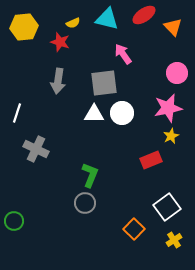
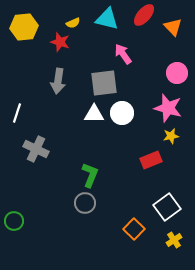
red ellipse: rotated 15 degrees counterclockwise
pink star: rotated 28 degrees clockwise
yellow star: rotated 14 degrees clockwise
